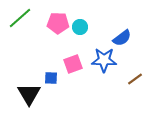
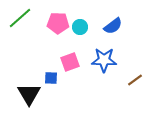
blue semicircle: moved 9 px left, 12 px up
pink square: moved 3 px left, 2 px up
brown line: moved 1 px down
